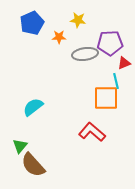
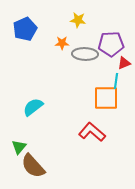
blue pentagon: moved 7 px left, 6 px down
orange star: moved 3 px right, 6 px down
purple pentagon: moved 1 px right, 1 px down
gray ellipse: rotated 10 degrees clockwise
cyan line: rotated 21 degrees clockwise
green triangle: moved 1 px left, 1 px down
brown semicircle: moved 1 px down
